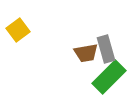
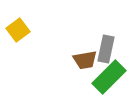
gray rectangle: rotated 28 degrees clockwise
brown trapezoid: moved 1 px left, 7 px down
